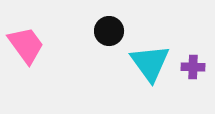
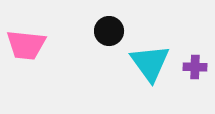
pink trapezoid: rotated 132 degrees clockwise
purple cross: moved 2 px right
